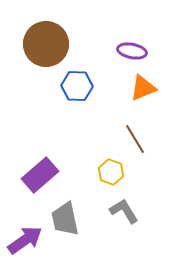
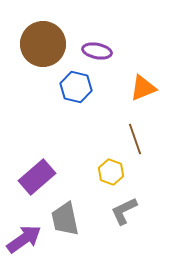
brown circle: moved 3 px left
purple ellipse: moved 35 px left
blue hexagon: moved 1 px left, 1 px down; rotated 12 degrees clockwise
brown line: rotated 12 degrees clockwise
purple rectangle: moved 3 px left, 2 px down
gray L-shape: rotated 84 degrees counterclockwise
purple arrow: moved 1 px left, 1 px up
